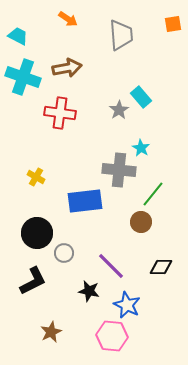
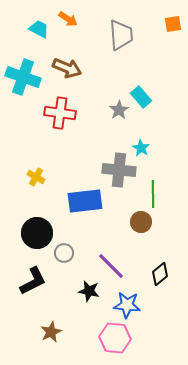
cyan trapezoid: moved 21 px right, 7 px up
brown arrow: rotated 32 degrees clockwise
green line: rotated 40 degrees counterclockwise
black diamond: moved 1 px left, 7 px down; rotated 40 degrees counterclockwise
blue star: rotated 20 degrees counterclockwise
pink hexagon: moved 3 px right, 2 px down
